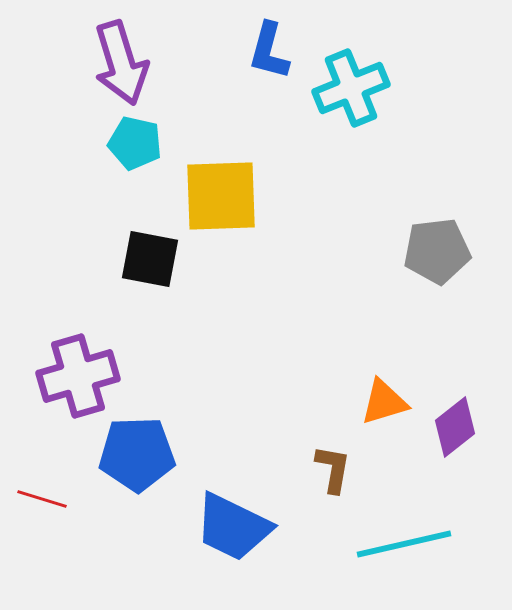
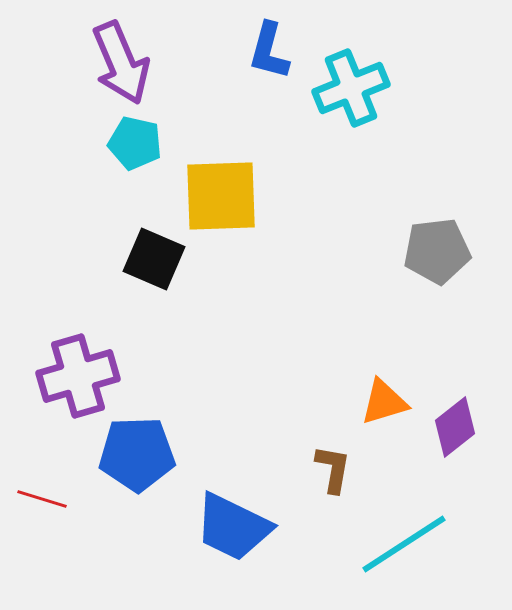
purple arrow: rotated 6 degrees counterclockwise
black square: moved 4 px right; rotated 12 degrees clockwise
cyan line: rotated 20 degrees counterclockwise
